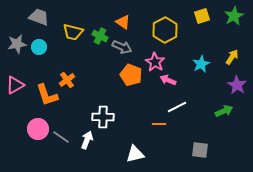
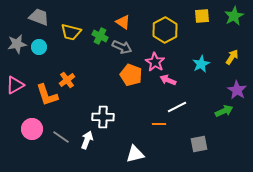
yellow square: rotated 14 degrees clockwise
yellow trapezoid: moved 2 px left
purple star: moved 5 px down
pink circle: moved 6 px left
gray square: moved 1 px left, 6 px up; rotated 18 degrees counterclockwise
